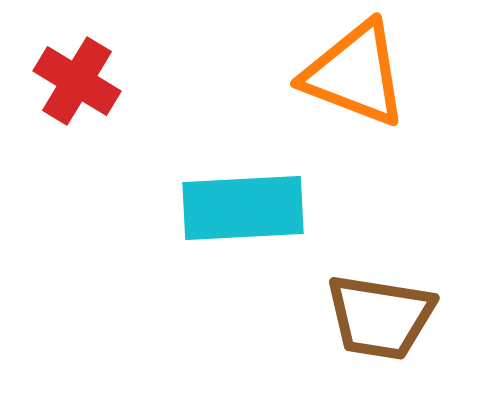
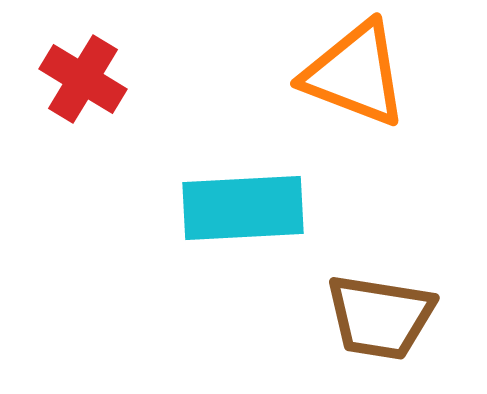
red cross: moved 6 px right, 2 px up
